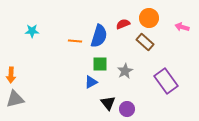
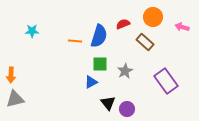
orange circle: moved 4 px right, 1 px up
